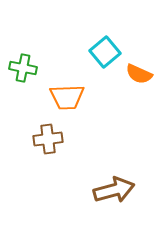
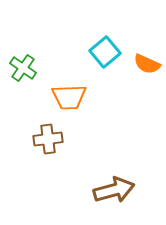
green cross: rotated 24 degrees clockwise
orange semicircle: moved 8 px right, 10 px up
orange trapezoid: moved 2 px right
